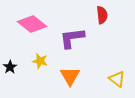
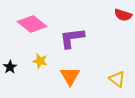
red semicircle: moved 21 px right; rotated 114 degrees clockwise
